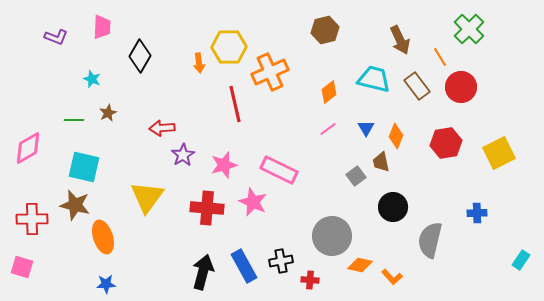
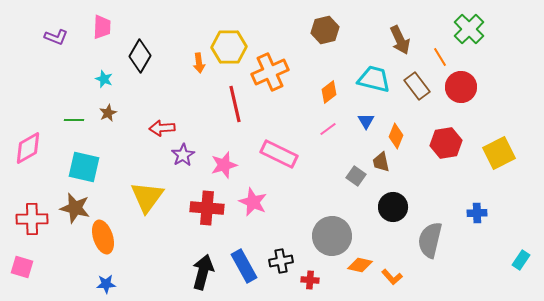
cyan star at (92, 79): moved 12 px right
blue triangle at (366, 128): moved 7 px up
pink rectangle at (279, 170): moved 16 px up
gray square at (356, 176): rotated 18 degrees counterclockwise
brown star at (75, 205): moved 3 px down
